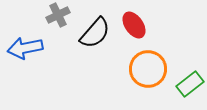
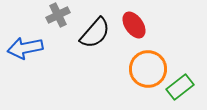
green rectangle: moved 10 px left, 3 px down
